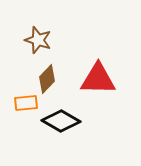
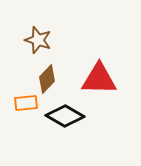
red triangle: moved 1 px right
black diamond: moved 4 px right, 5 px up
